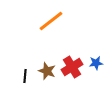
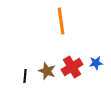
orange line: moved 10 px right; rotated 60 degrees counterclockwise
